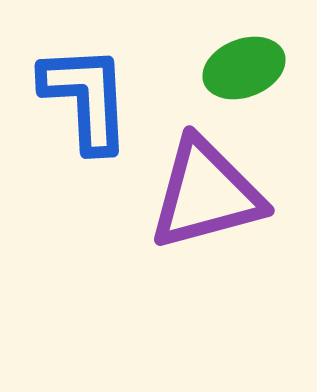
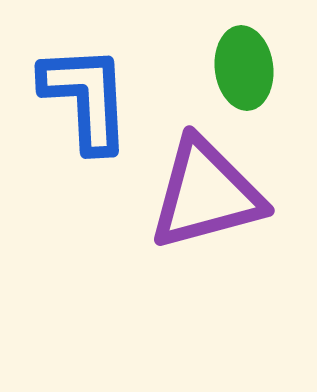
green ellipse: rotated 76 degrees counterclockwise
